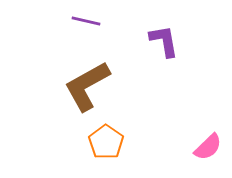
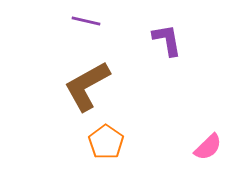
purple L-shape: moved 3 px right, 1 px up
